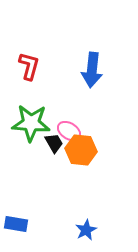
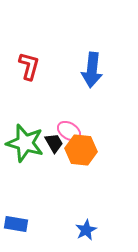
green star: moved 6 px left, 20 px down; rotated 12 degrees clockwise
